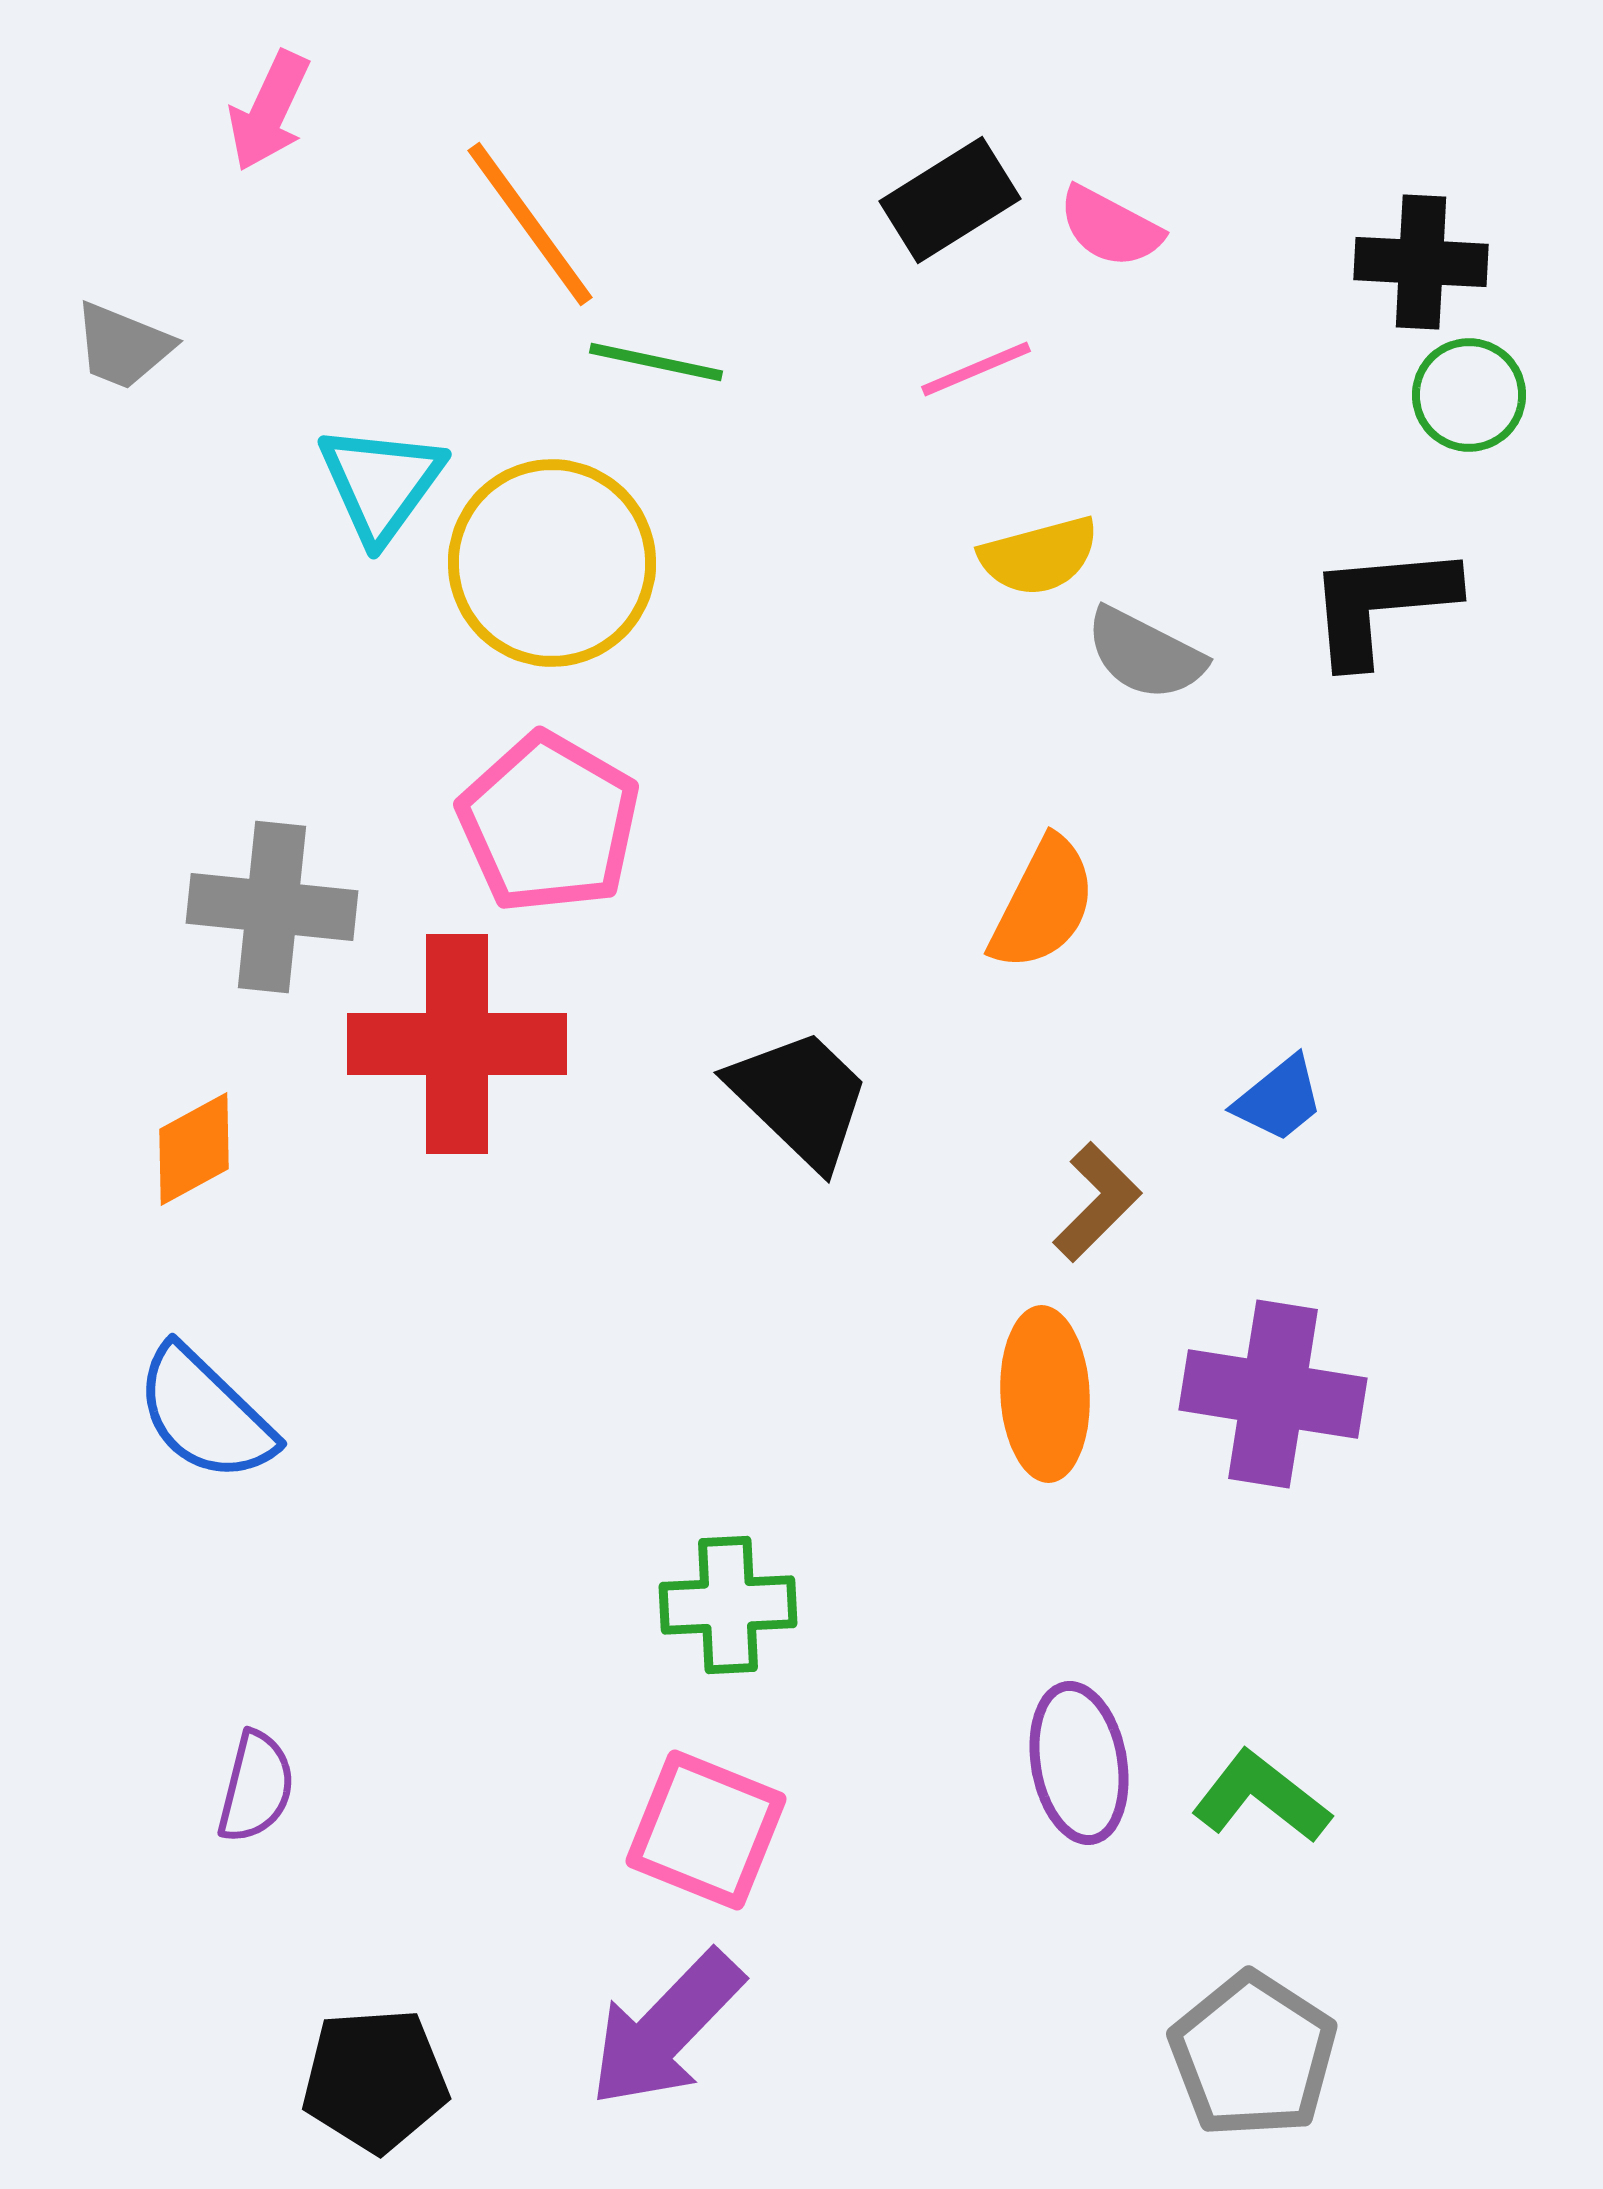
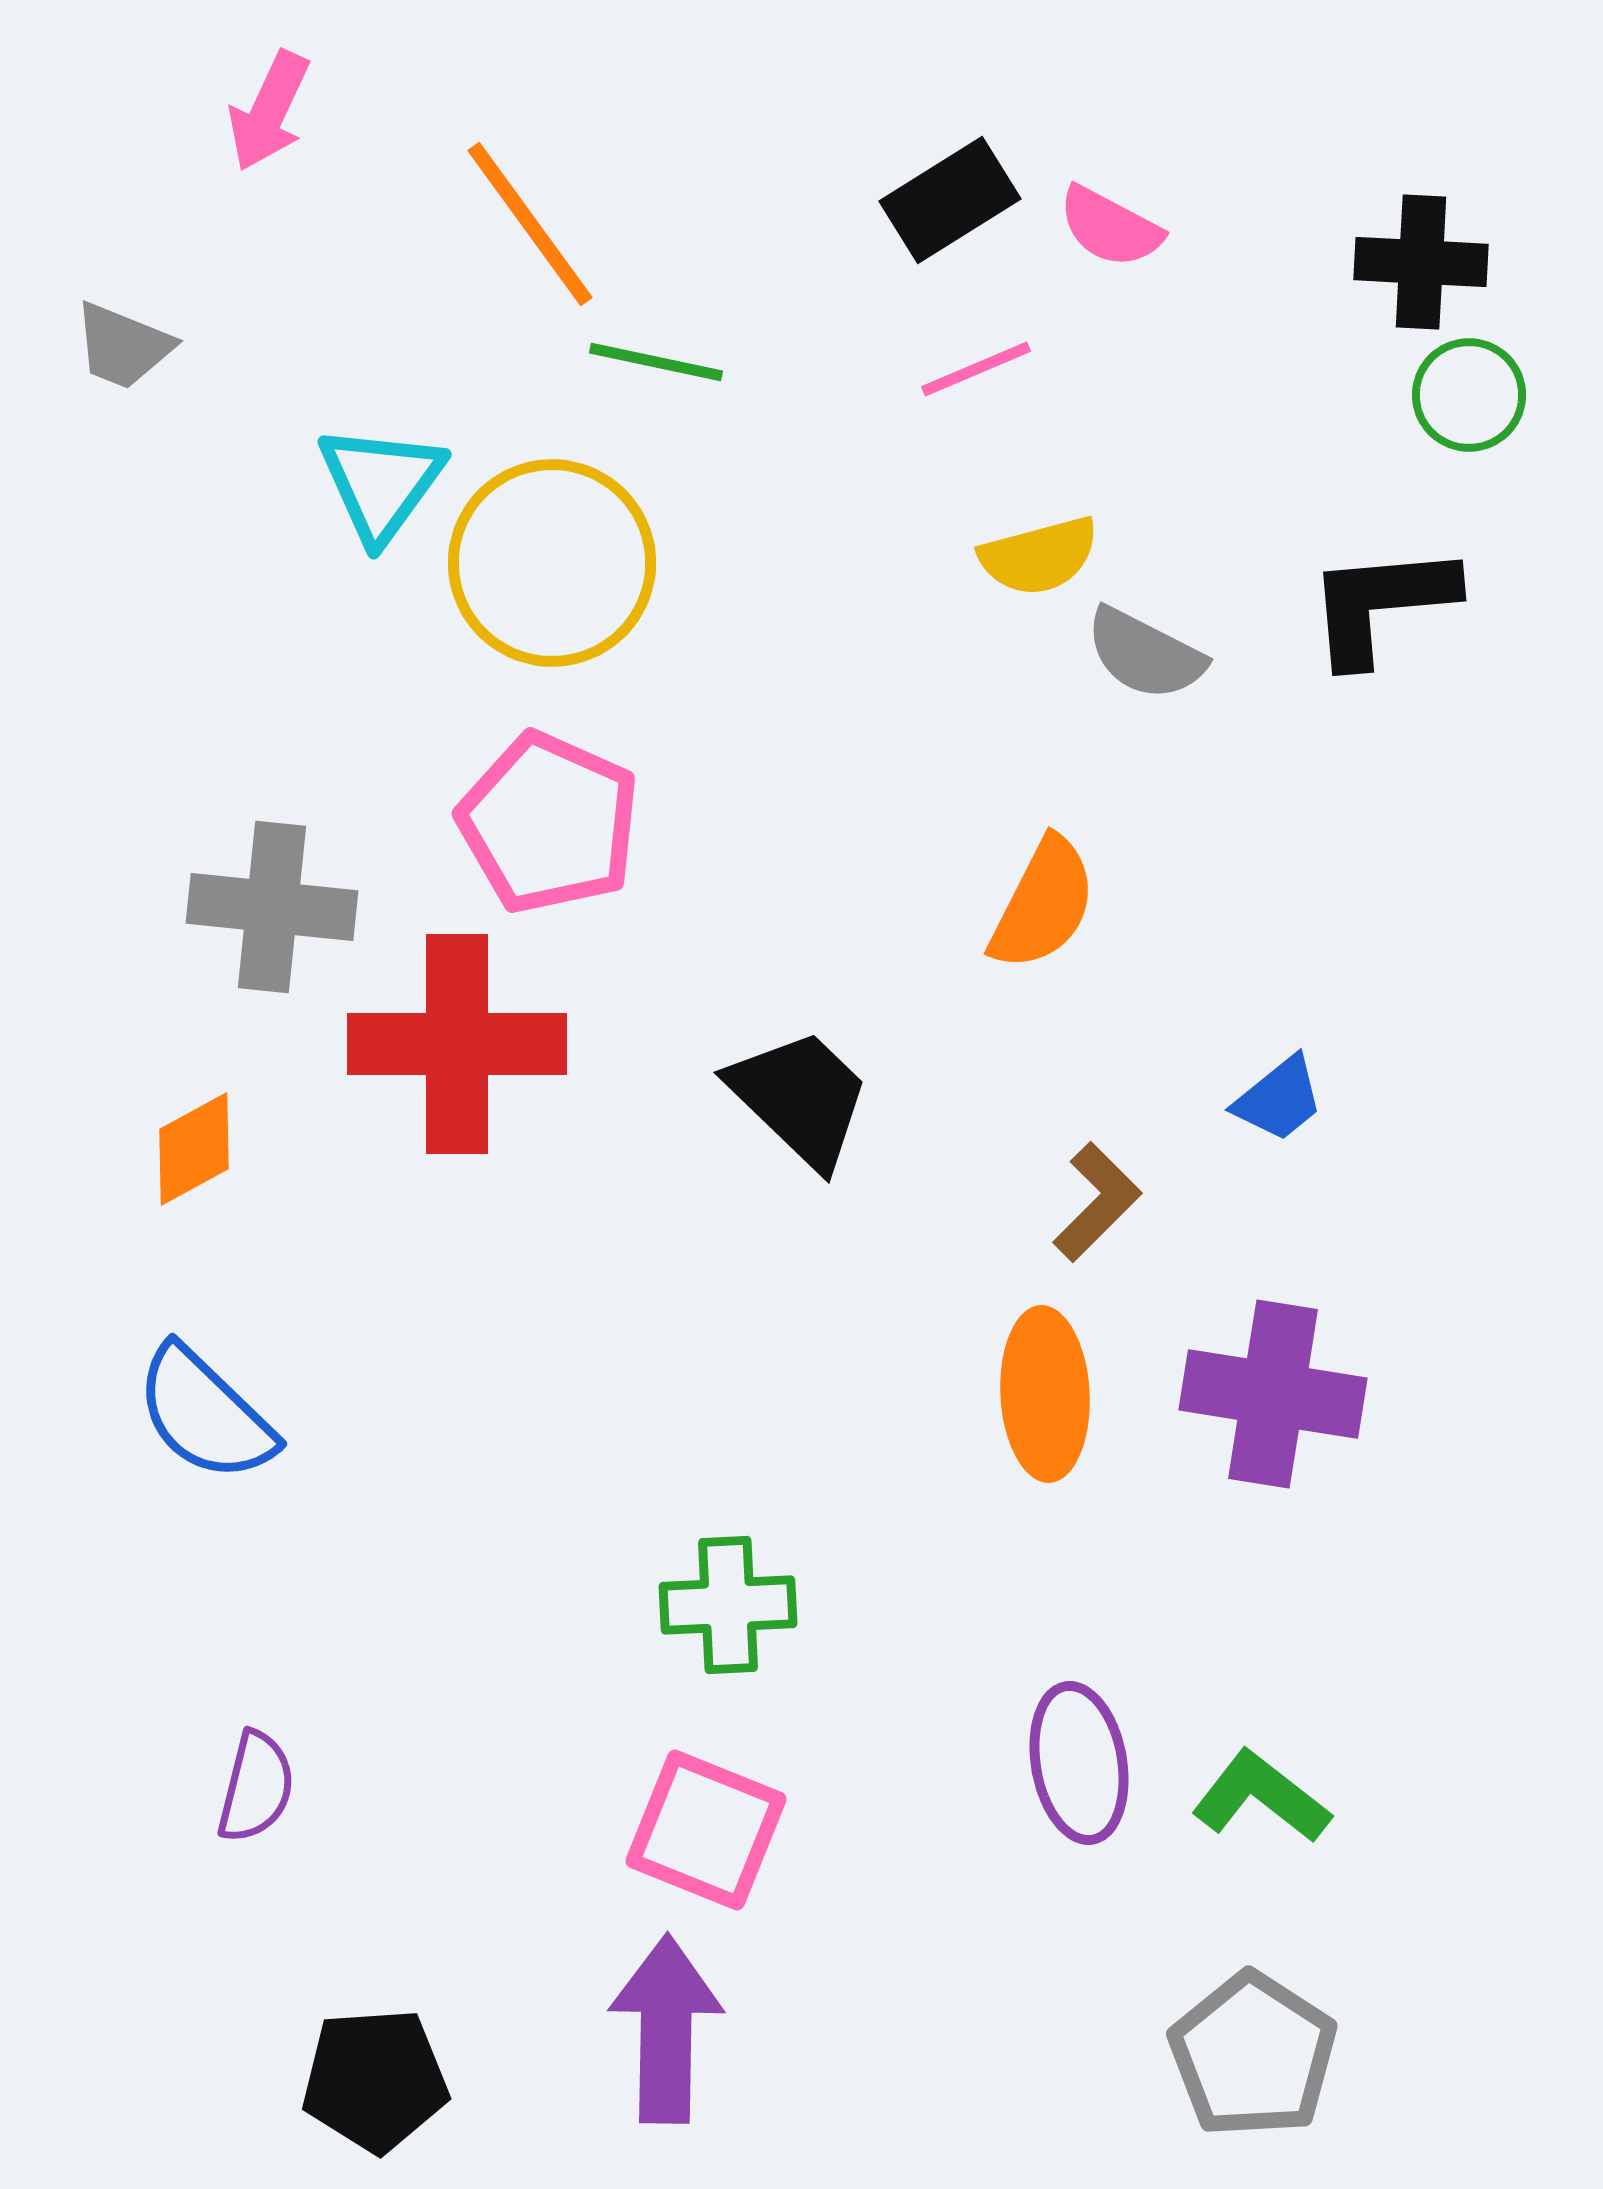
pink pentagon: rotated 6 degrees counterclockwise
purple arrow: rotated 137 degrees clockwise
